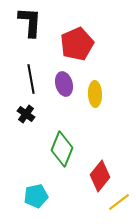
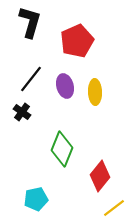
black L-shape: rotated 12 degrees clockwise
red pentagon: moved 3 px up
black line: rotated 48 degrees clockwise
purple ellipse: moved 1 px right, 2 px down
yellow ellipse: moved 2 px up
black cross: moved 4 px left, 2 px up
cyan pentagon: moved 3 px down
yellow line: moved 5 px left, 6 px down
